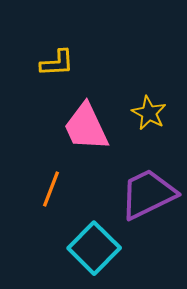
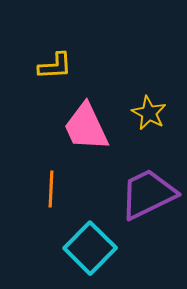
yellow L-shape: moved 2 px left, 3 px down
orange line: rotated 18 degrees counterclockwise
cyan square: moved 4 px left
